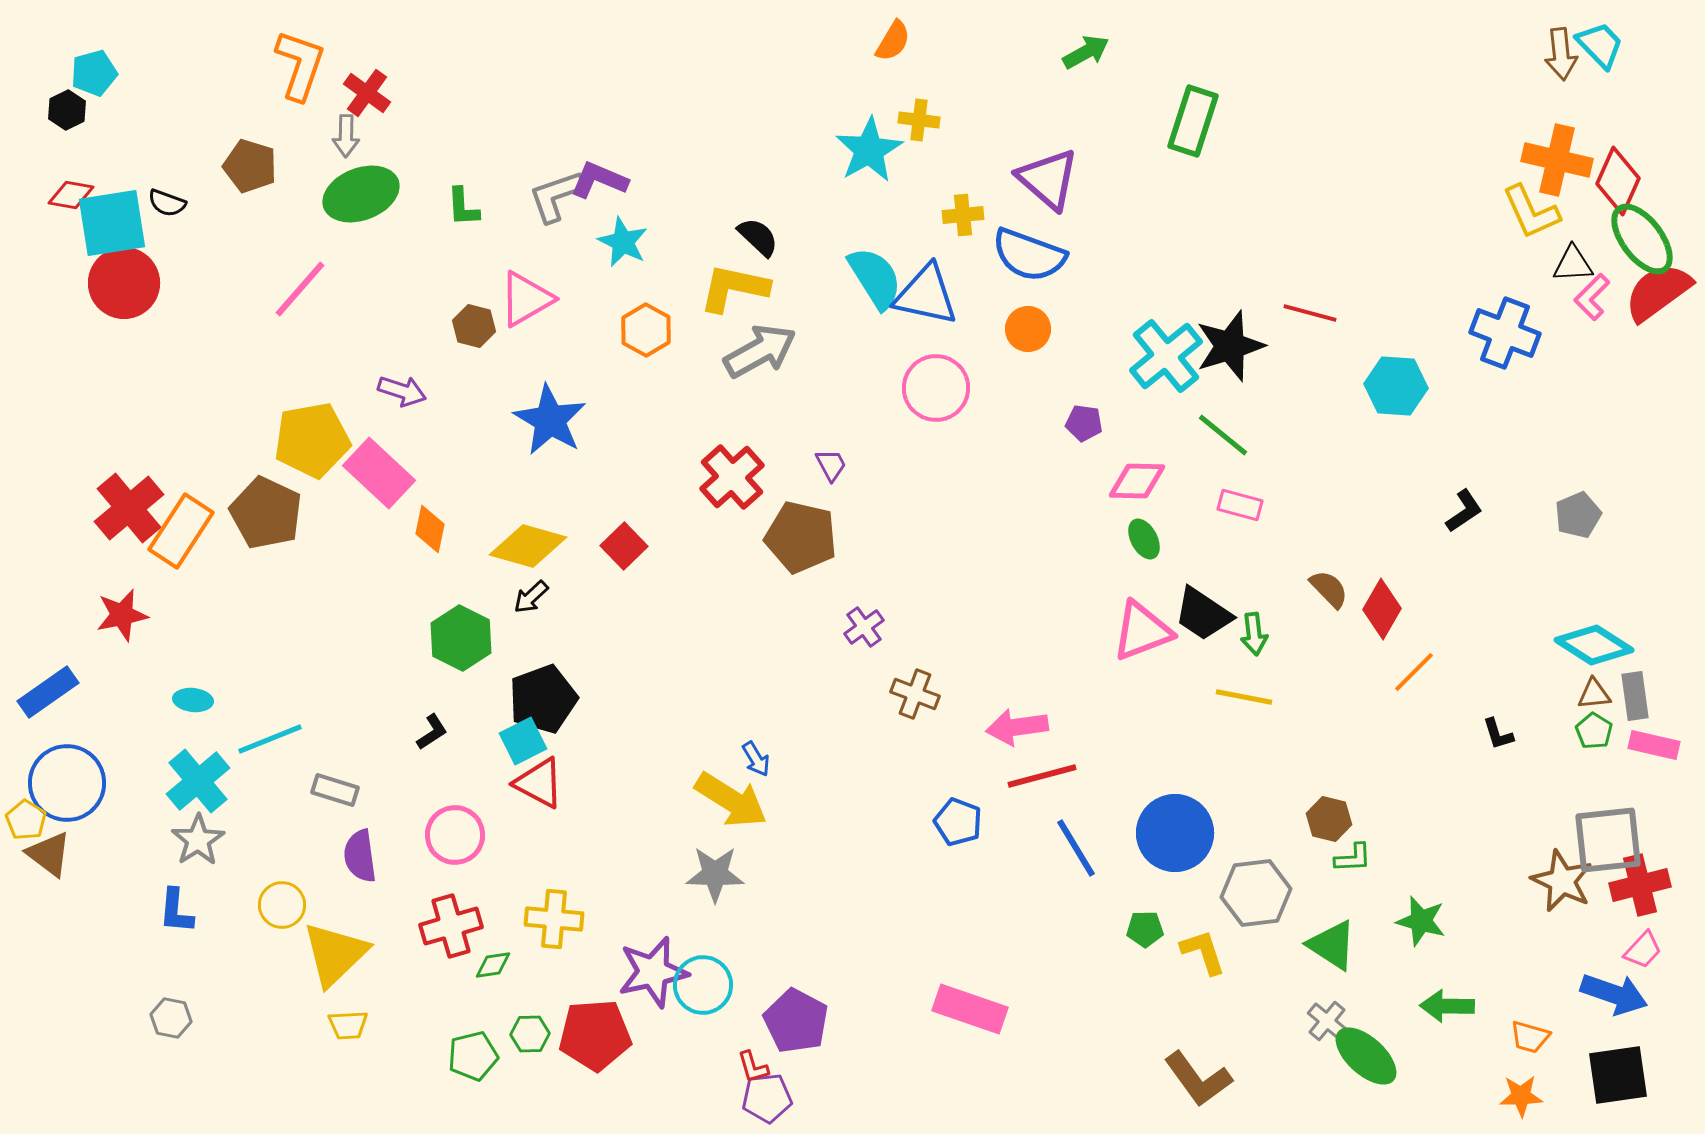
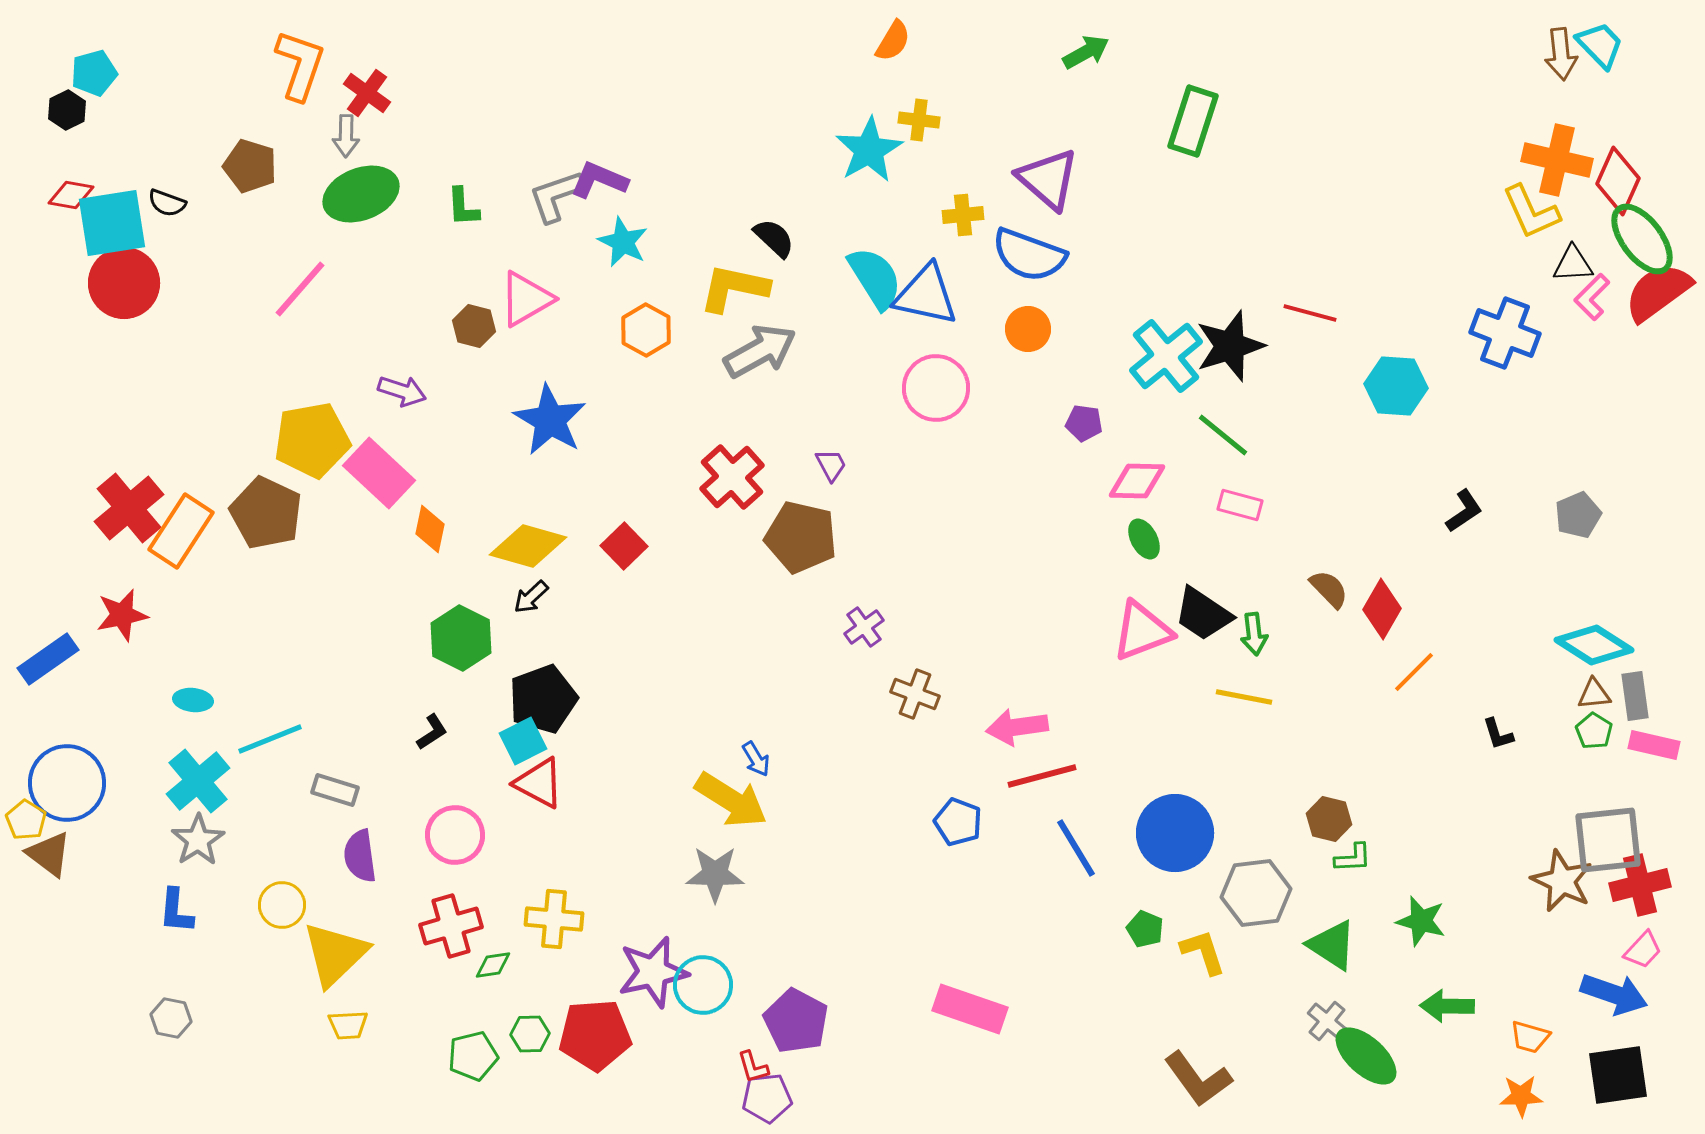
black semicircle at (758, 237): moved 16 px right, 1 px down
blue rectangle at (48, 692): moved 33 px up
green pentagon at (1145, 929): rotated 24 degrees clockwise
